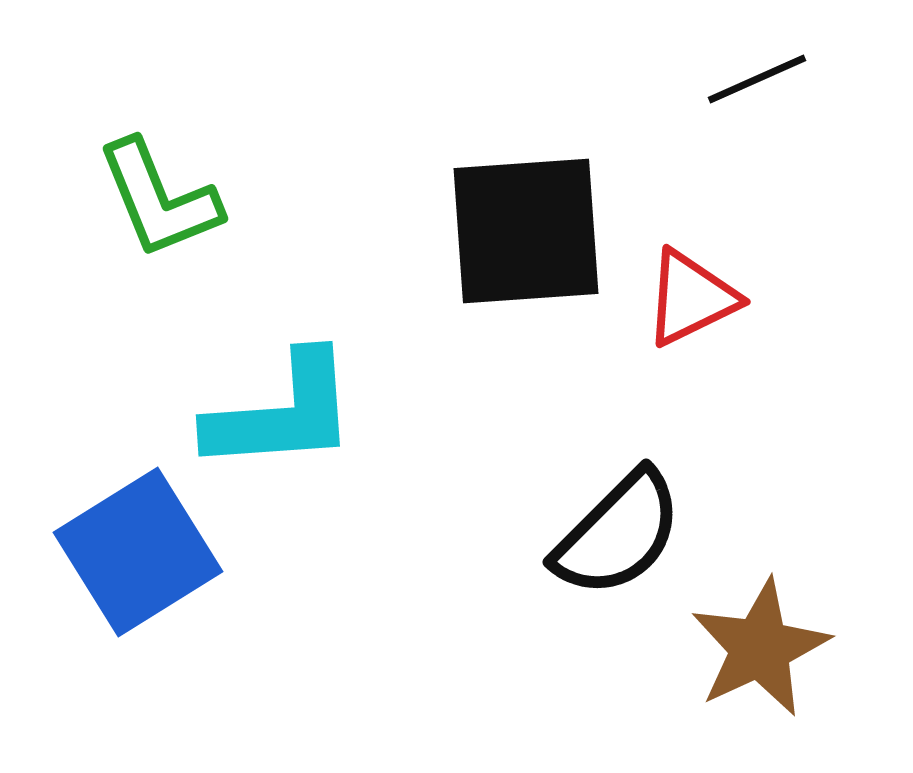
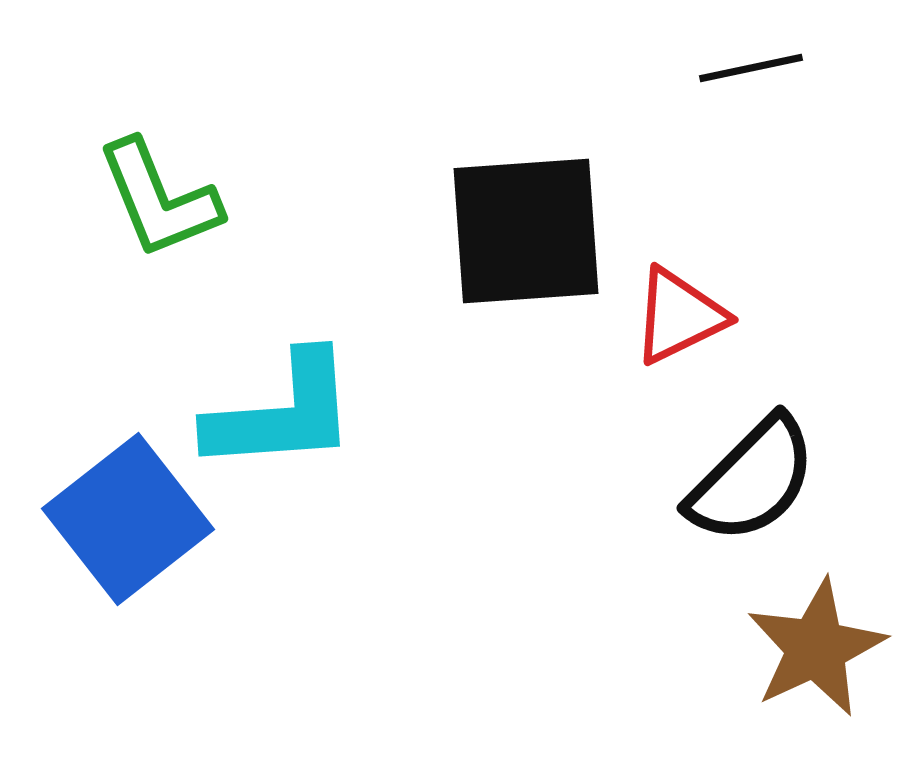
black line: moved 6 px left, 11 px up; rotated 12 degrees clockwise
red triangle: moved 12 px left, 18 px down
black semicircle: moved 134 px right, 54 px up
blue square: moved 10 px left, 33 px up; rotated 6 degrees counterclockwise
brown star: moved 56 px right
